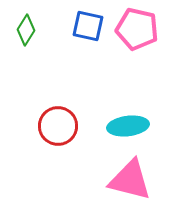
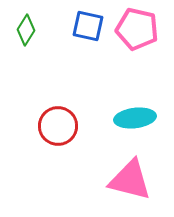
cyan ellipse: moved 7 px right, 8 px up
